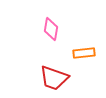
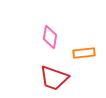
pink diamond: moved 1 px left, 8 px down
